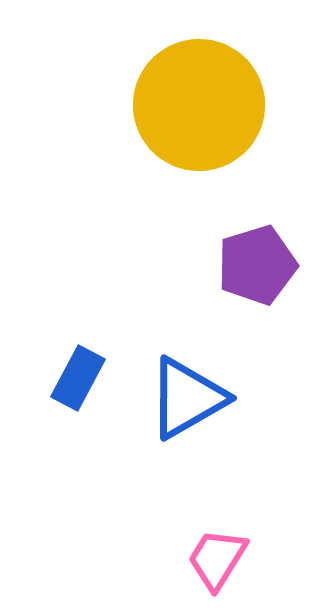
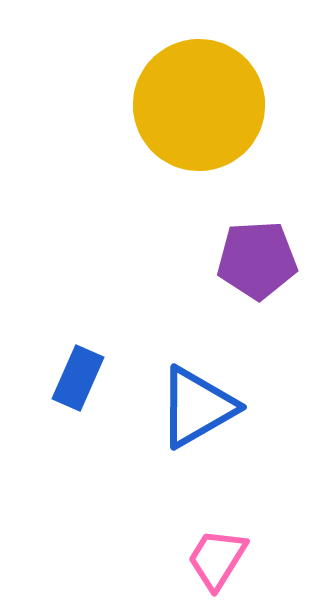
purple pentagon: moved 5 px up; rotated 14 degrees clockwise
blue rectangle: rotated 4 degrees counterclockwise
blue triangle: moved 10 px right, 9 px down
